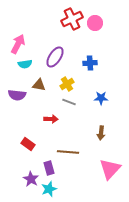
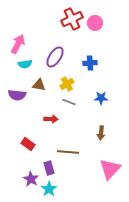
cyan star: rotated 14 degrees counterclockwise
